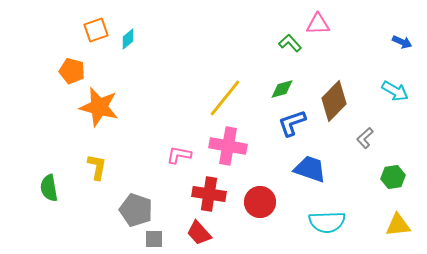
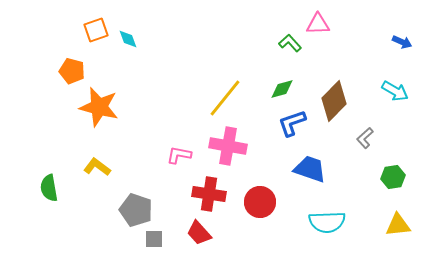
cyan diamond: rotated 70 degrees counterclockwise
yellow L-shape: rotated 64 degrees counterclockwise
